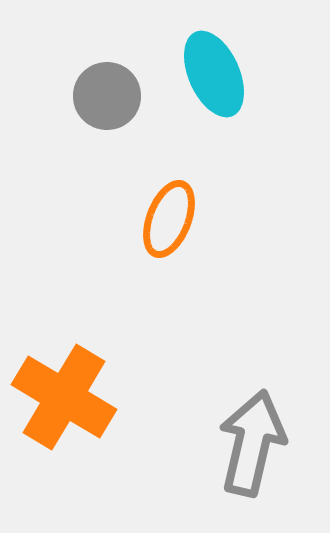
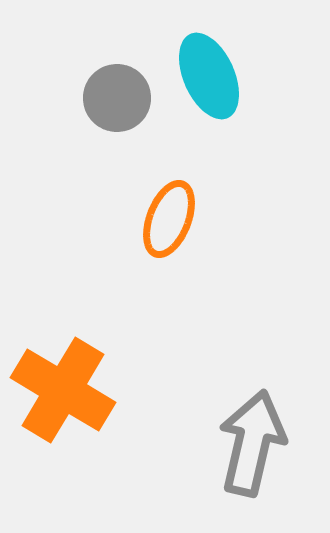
cyan ellipse: moved 5 px left, 2 px down
gray circle: moved 10 px right, 2 px down
orange cross: moved 1 px left, 7 px up
